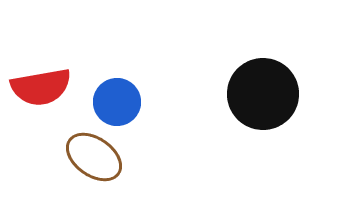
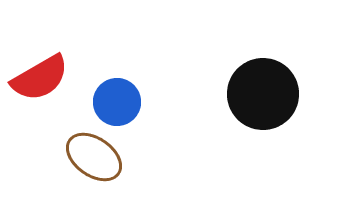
red semicircle: moved 1 px left, 9 px up; rotated 20 degrees counterclockwise
